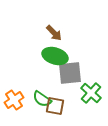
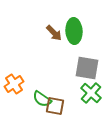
green ellipse: moved 19 px right, 25 px up; rotated 70 degrees clockwise
gray square: moved 17 px right, 5 px up; rotated 15 degrees clockwise
orange cross: moved 16 px up
